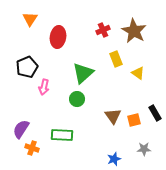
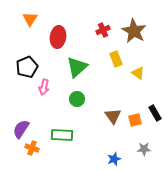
green triangle: moved 6 px left, 6 px up
orange square: moved 1 px right
